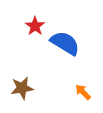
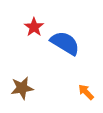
red star: moved 1 px left, 1 px down
orange arrow: moved 3 px right
